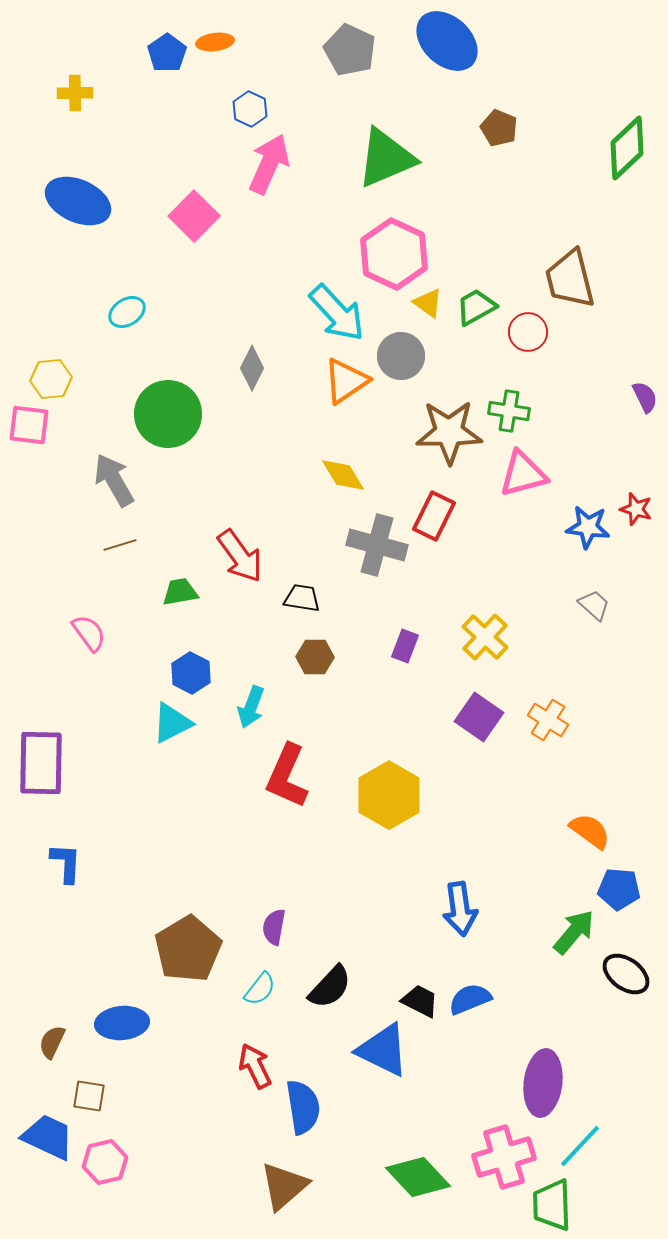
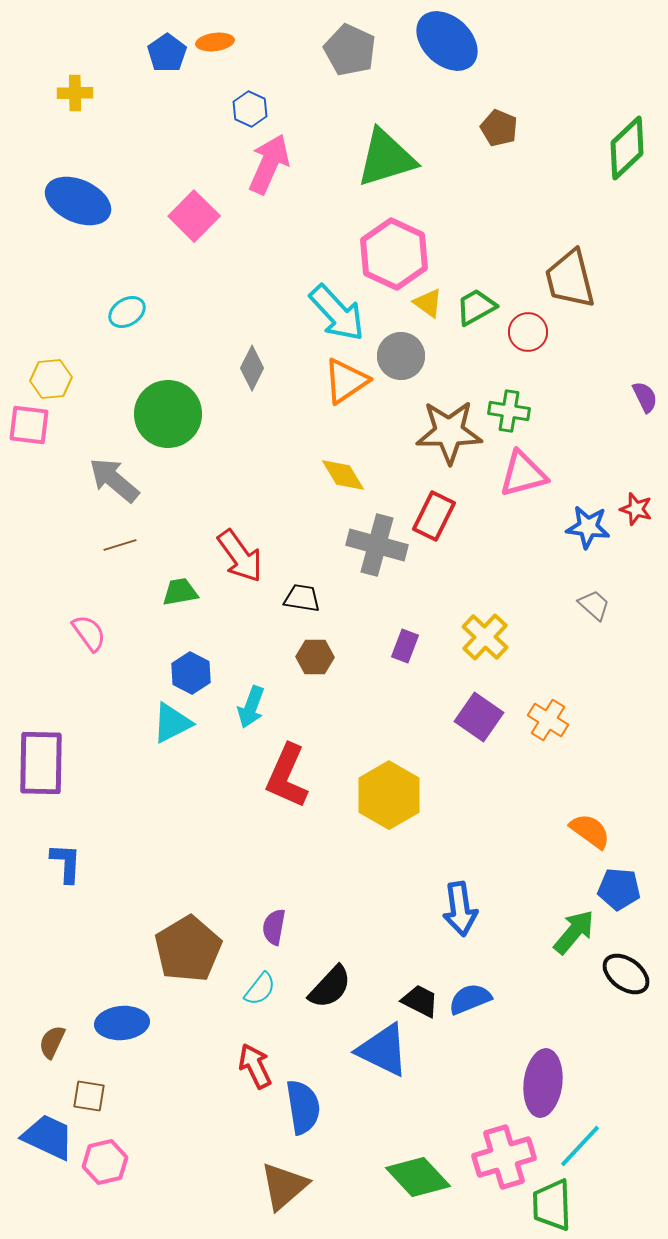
green triangle at (386, 158): rotated 6 degrees clockwise
gray arrow at (114, 480): rotated 20 degrees counterclockwise
